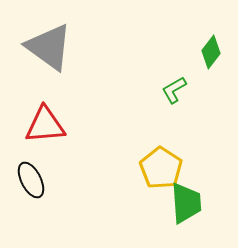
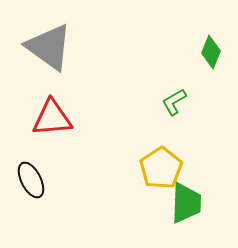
green diamond: rotated 16 degrees counterclockwise
green L-shape: moved 12 px down
red triangle: moved 7 px right, 7 px up
yellow pentagon: rotated 6 degrees clockwise
green trapezoid: rotated 6 degrees clockwise
